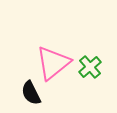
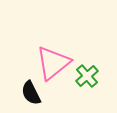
green cross: moved 3 px left, 9 px down
